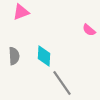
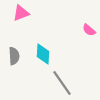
pink triangle: moved 1 px down
cyan diamond: moved 1 px left, 2 px up
